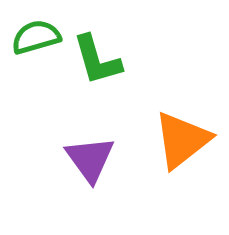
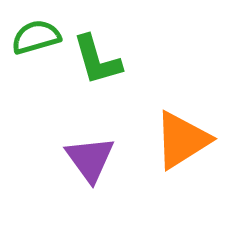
orange triangle: rotated 6 degrees clockwise
